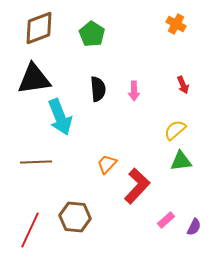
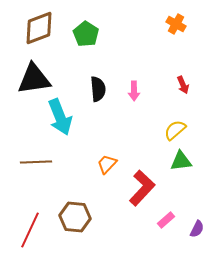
green pentagon: moved 6 px left
red L-shape: moved 5 px right, 2 px down
purple semicircle: moved 3 px right, 2 px down
